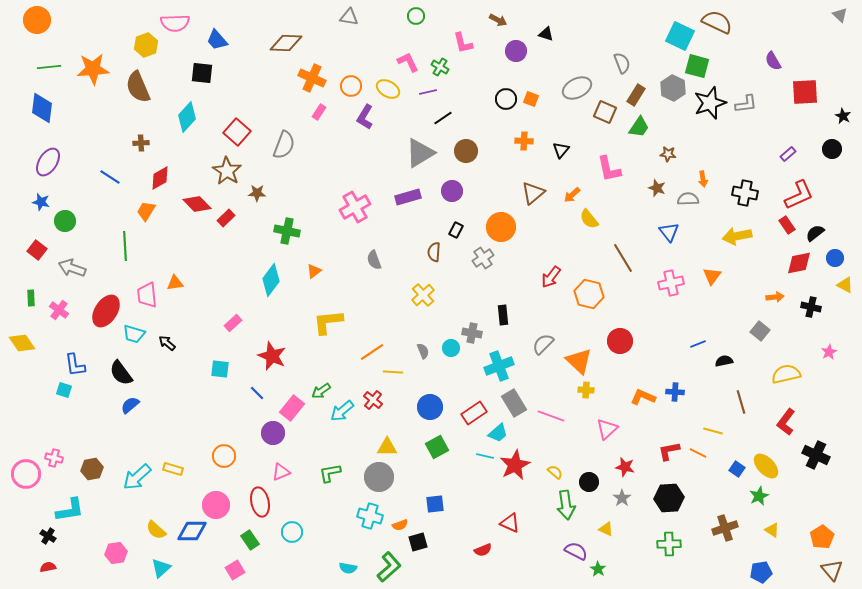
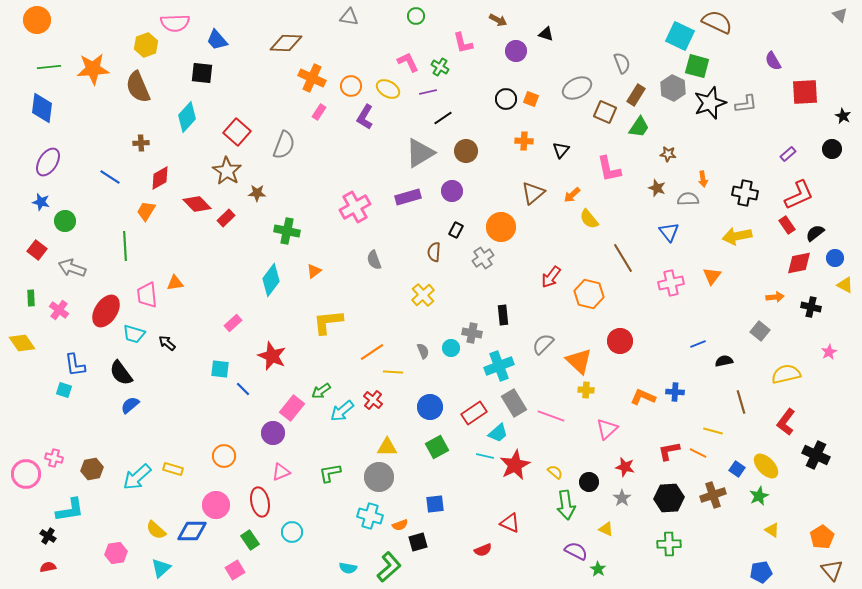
blue line at (257, 393): moved 14 px left, 4 px up
brown cross at (725, 528): moved 12 px left, 33 px up
